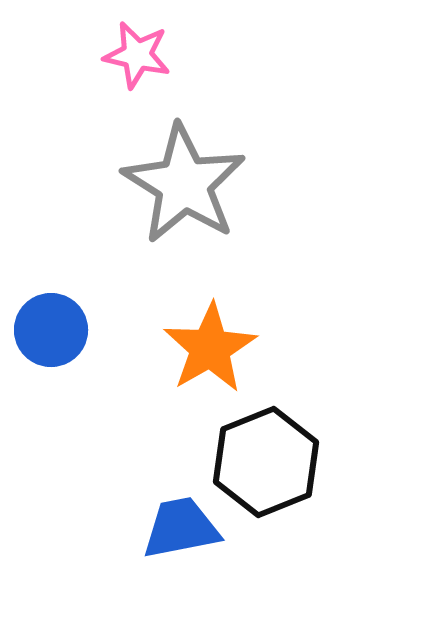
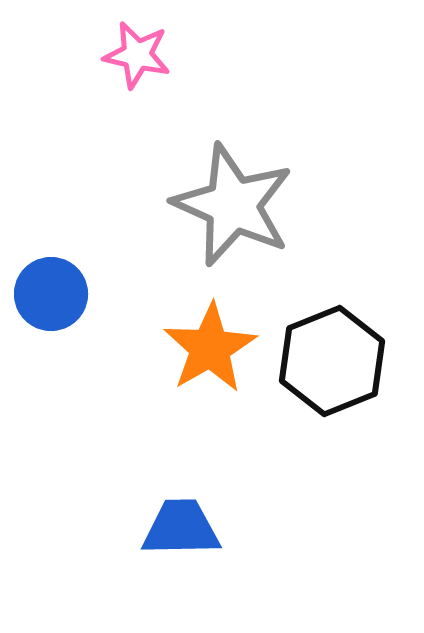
gray star: moved 49 px right, 21 px down; rotated 8 degrees counterclockwise
blue circle: moved 36 px up
black hexagon: moved 66 px right, 101 px up
blue trapezoid: rotated 10 degrees clockwise
